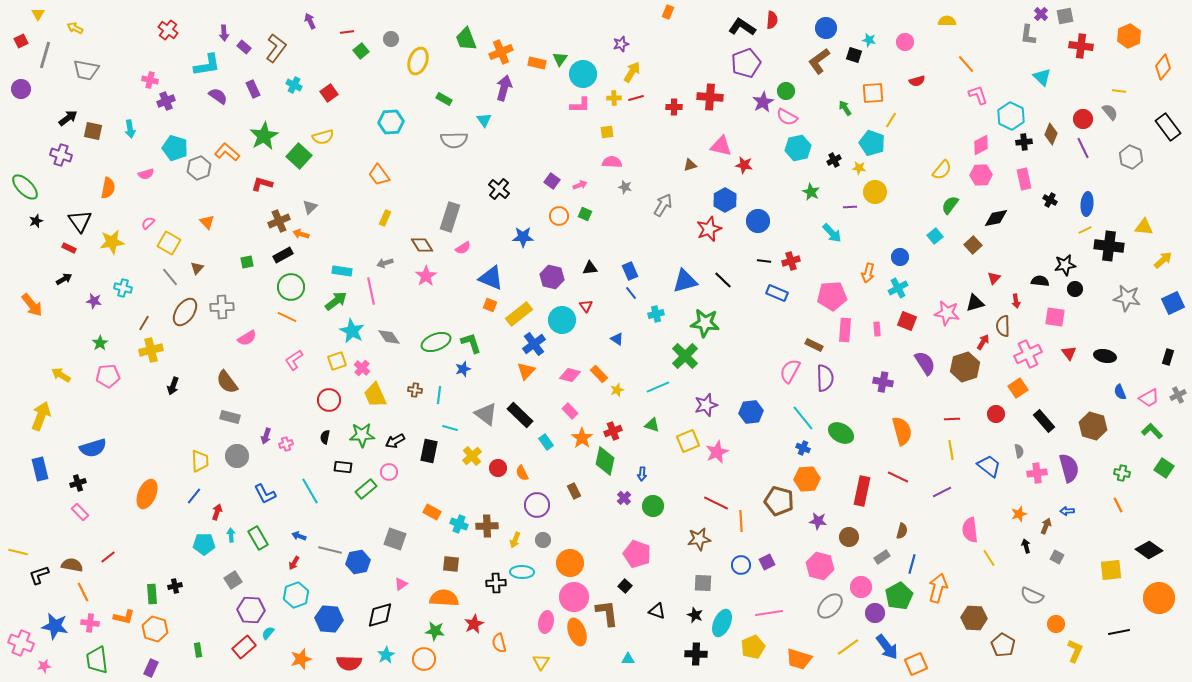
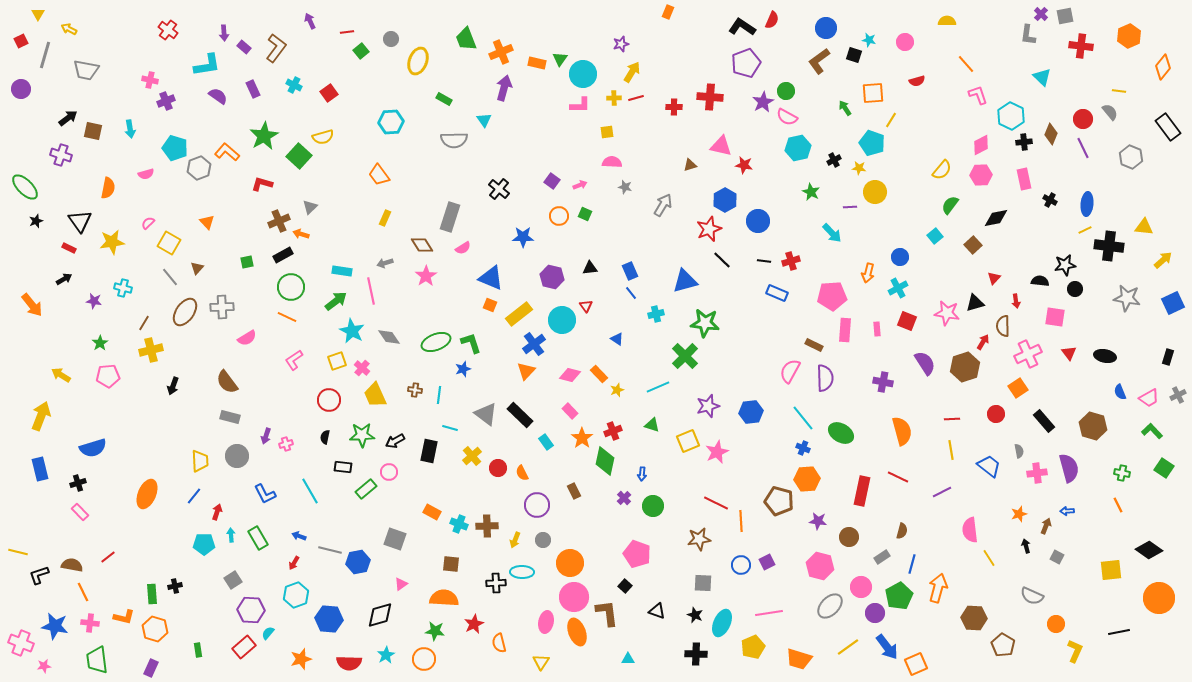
red semicircle at (772, 20): rotated 18 degrees clockwise
yellow arrow at (75, 28): moved 6 px left, 1 px down
black line at (723, 280): moved 1 px left, 20 px up
purple star at (706, 405): moved 2 px right, 1 px down
